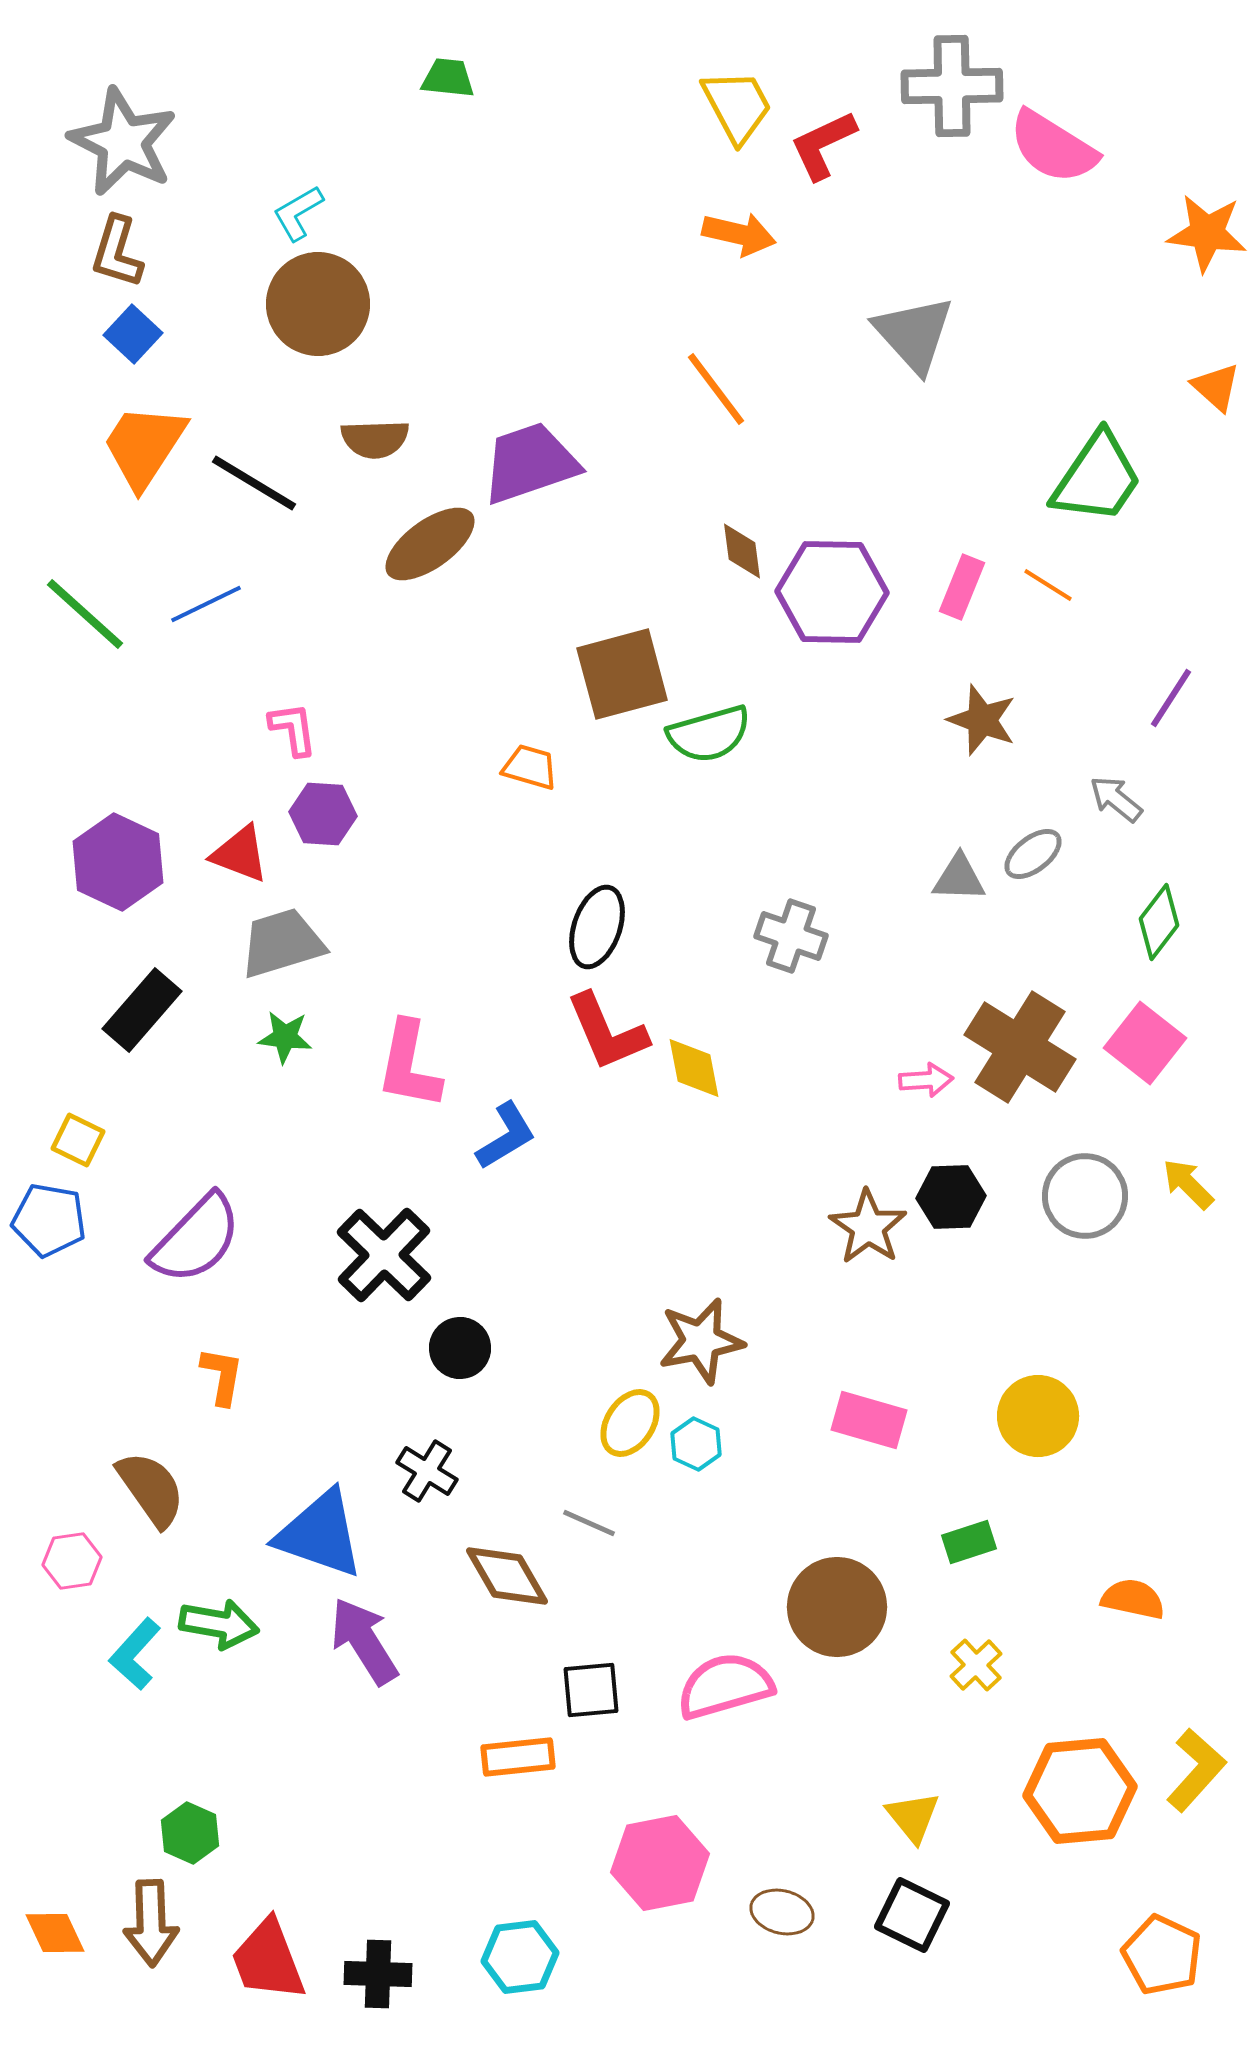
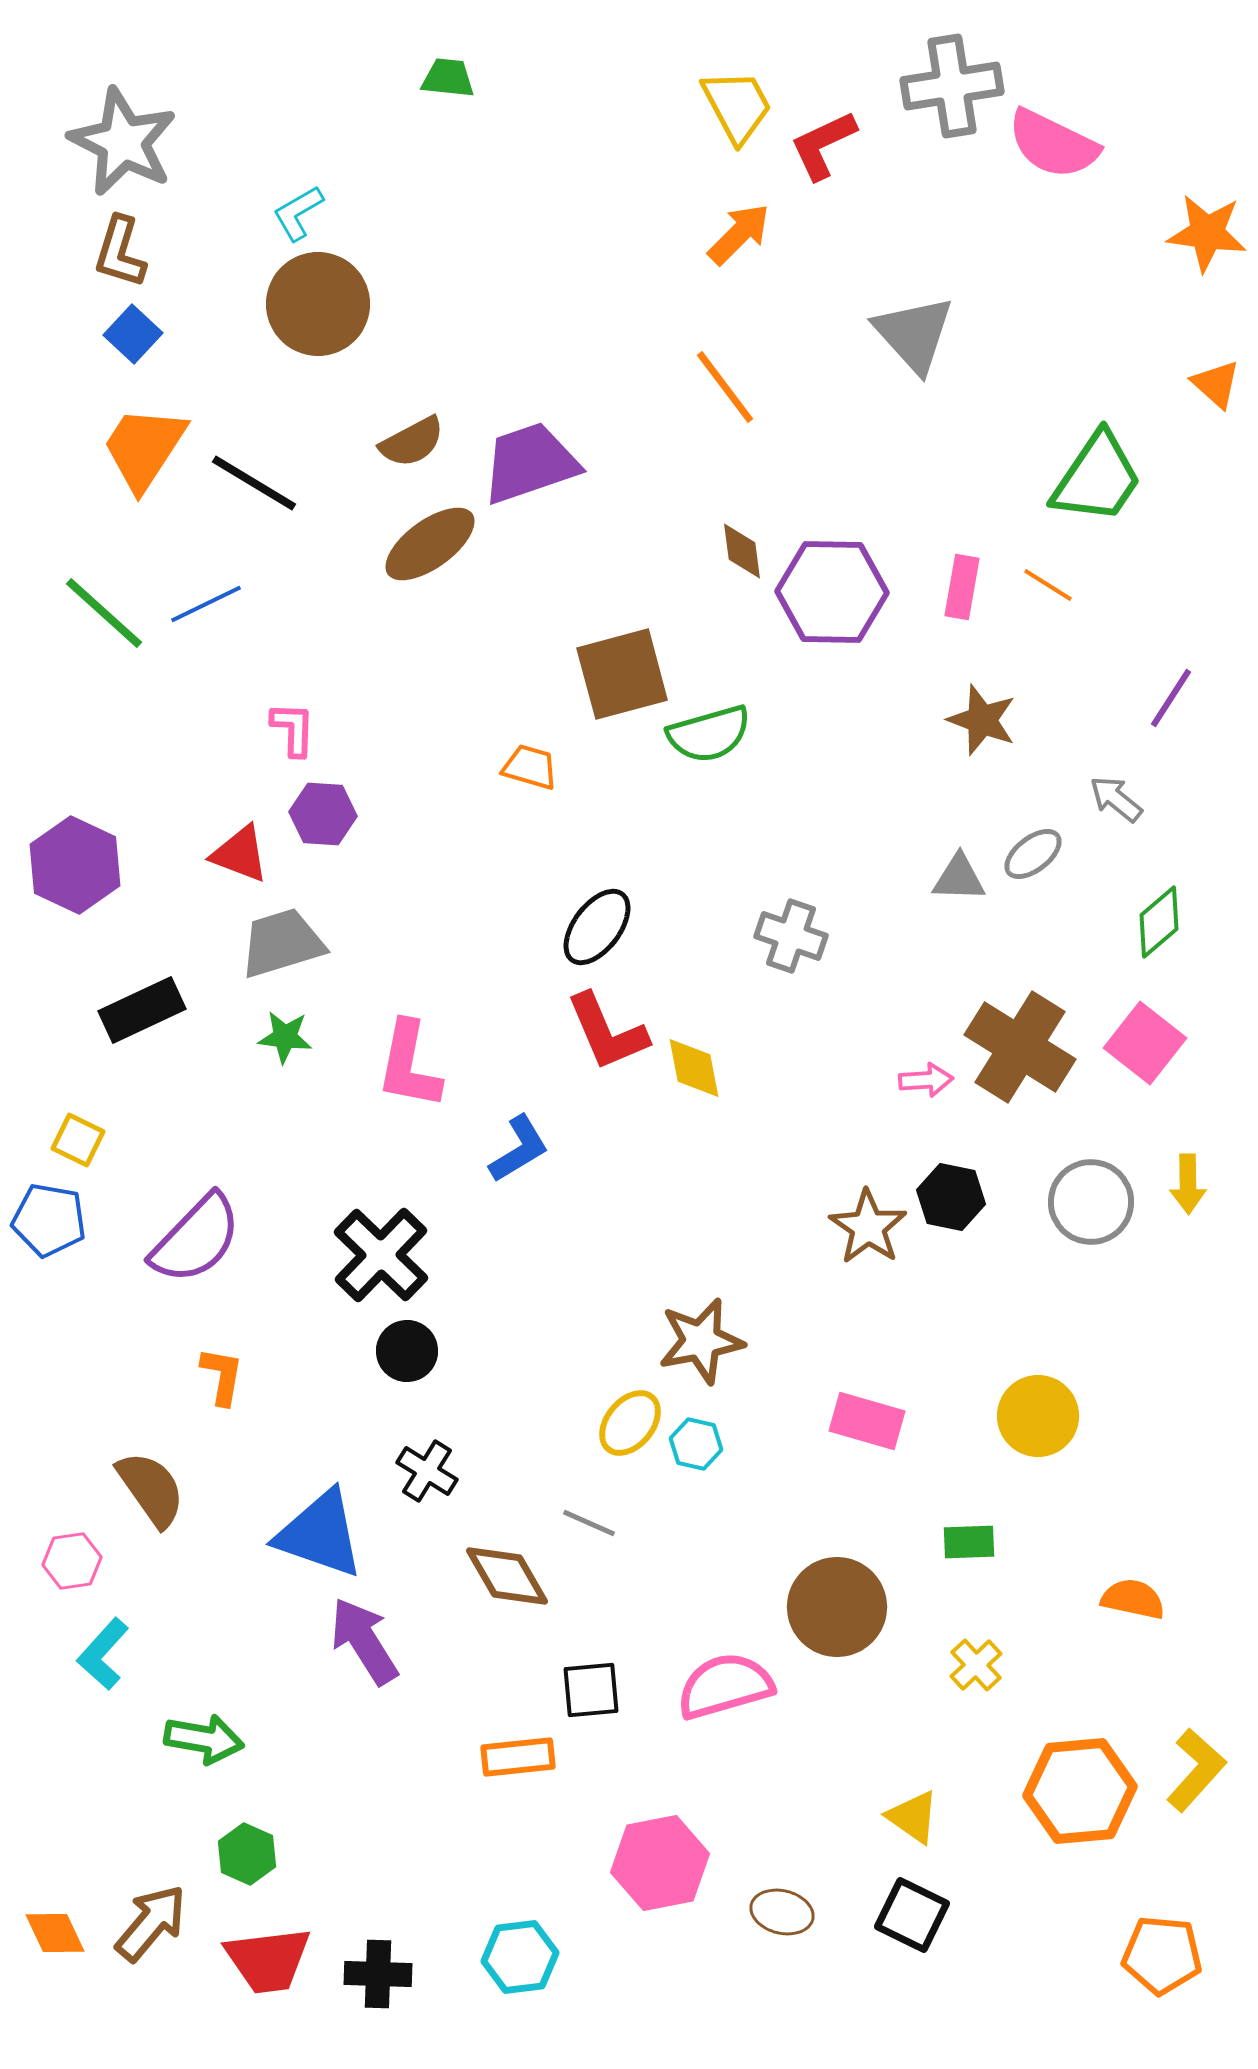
gray cross at (952, 86): rotated 8 degrees counterclockwise
pink semicircle at (1053, 147): moved 3 px up; rotated 6 degrees counterclockwise
orange arrow at (739, 234): rotated 58 degrees counterclockwise
brown L-shape at (117, 252): moved 3 px right
orange triangle at (1216, 387): moved 3 px up
orange line at (716, 389): moved 9 px right, 2 px up
brown semicircle at (375, 439): moved 37 px right, 3 px down; rotated 26 degrees counterclockwise
orange trapezoid at (144, 446): moved 2 px down
pink rectangle at (962, 587): rotated 12 degrees counterclockwise
green line at (85, 614): moved 19 px right, 1 px up
pink L-shape at (293, 729): rotated 10 degrees clockwise
purple hexagon at (118, 862): moved 43 px left, 3 px down
green diamond at (1159, 922): rotated 12 degrees clockwise
black ellipse at (597, 927): rotated 18 degrees clockwise
black rectangle at (142, 1010): rotated 24 degrees clockwise
blue L-shape at (506, 1136): moved 13 px right, 13 px down
yellow arrow at (1188, 1184): rotated 136 degrees counterclockwise
gray circle at (1085, 1196): moved 6 px right, 6 px down
black hexagon at (951, 1197): rotated 14 degrees clockwise
black cross at (384, 1255): moved 3 px left
black circle at (460, 1348): moved 53 px left, 3 px down
pink rectangle at (869, 1420): moved 2 px left, 1 px down
yellow ellipse at (630, 1423): rotated 6 degrees clockwise
cyan hexagon at (696, 1444): rotated 12 degrees counterclockwise
green rectangle at (969, 1542): rotated 16 degrees clockwise
green arrow at (219, 1624): moved 15 px left, 115 px down
cyan L-shape at (135, 1654): moved 32 px left
yellow triangle at (913, 1817): rotated 16 degrees counterclockwise
green hexagon at (190, 1833): moved 57 px right, 21 px down
brown arrow at (151, 1923): rotated 138 degrees counterclockwise
orange pentagon at (1162, 1955): rotated 20 degrees counterclockwise
red trapezoid at (268, 1960): rotated 76 degrees counterclockwise
